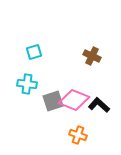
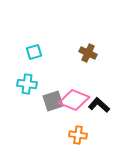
brown cross: moved 4 px left, 3 px up
orange cross: rotated 12 degrees counterclockwise
